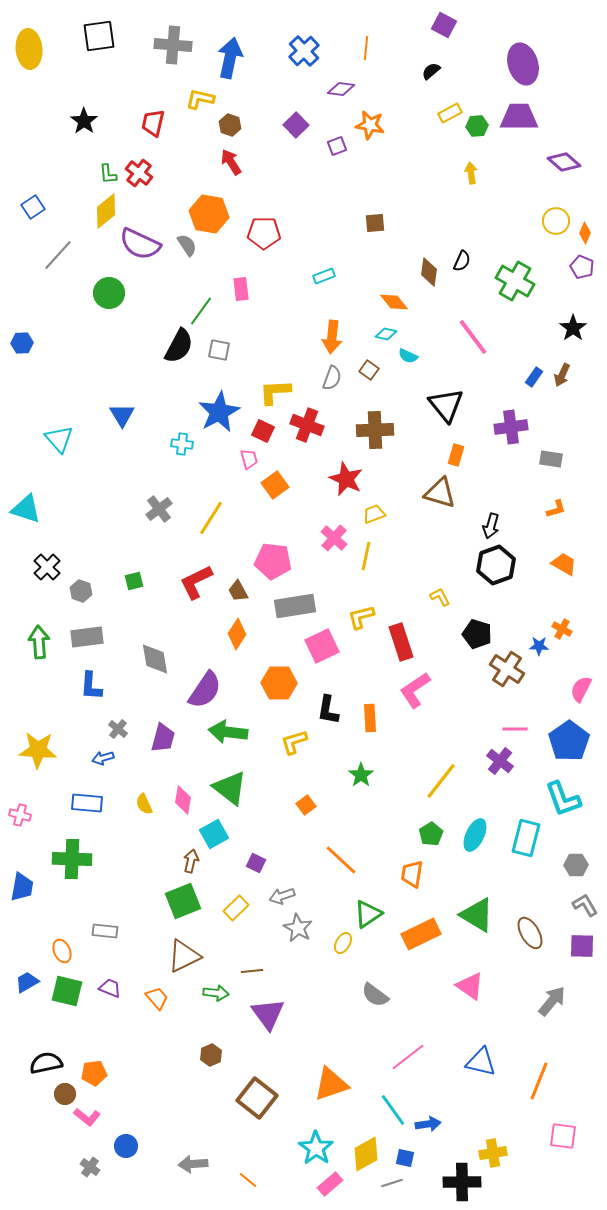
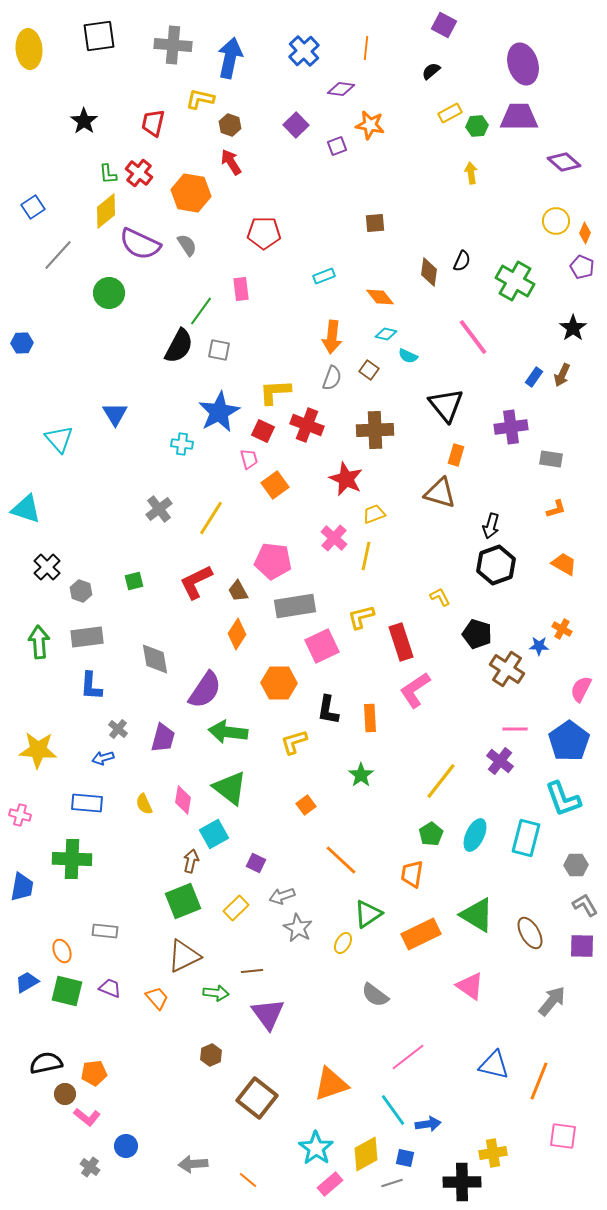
orange hexagon at (209, 214): moved 18 px left, 21 px up
orange diamond at (394, 302): moved 14 px left, 5 px up
blue triangle at (122, 415): moved 7 px left, 1 px up
blue triangle at (481, 1062): moved 13 px right, 3 px down
